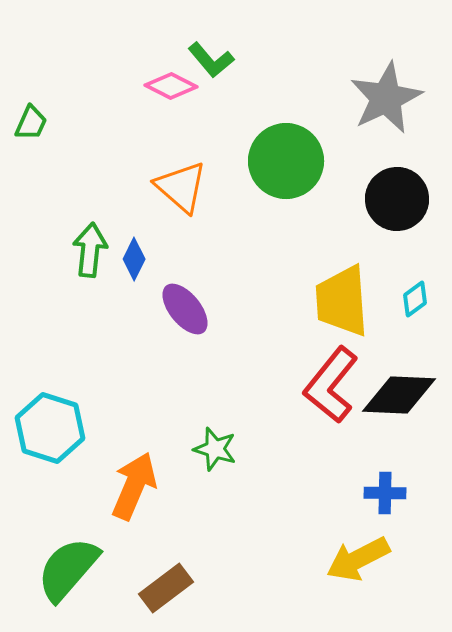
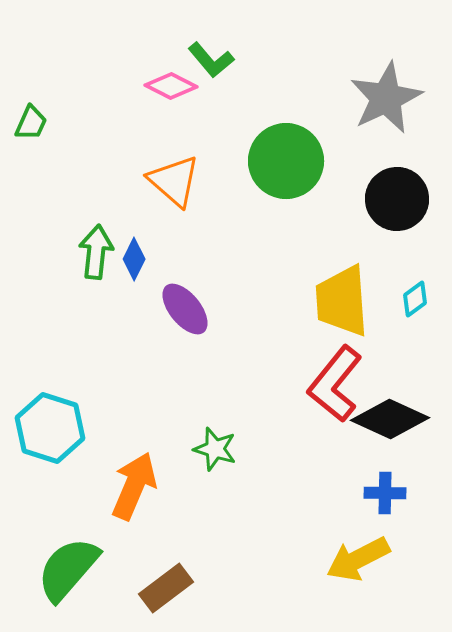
orange triangle: moved 7 px left, 6 px up
green arrow: moved 6 px right, 2 px down
red L-shape: moved 4 px right, 1 px up
black diamond: moved 9 px left, 24 px down; rotated 22 degrees clockwise
